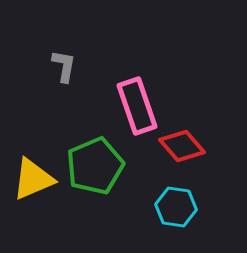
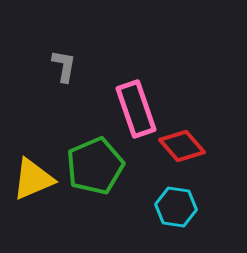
pink rectangle: moved 1 px left, 3 px down
